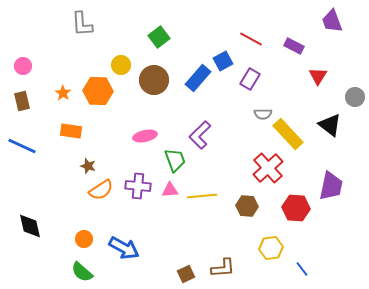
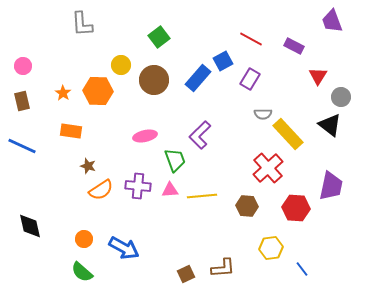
gray circle at (355, 97): moved 14 px left
